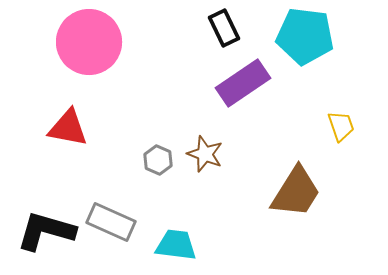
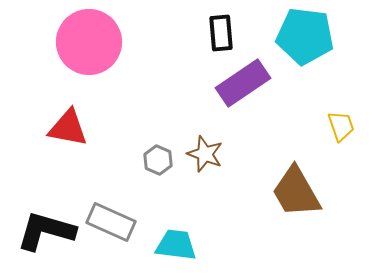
black rectangle: moved 3 px left, 5 px down; rotated 21 degrees clockwise
brown trapezoid: rotated 118 degrees clockwise
